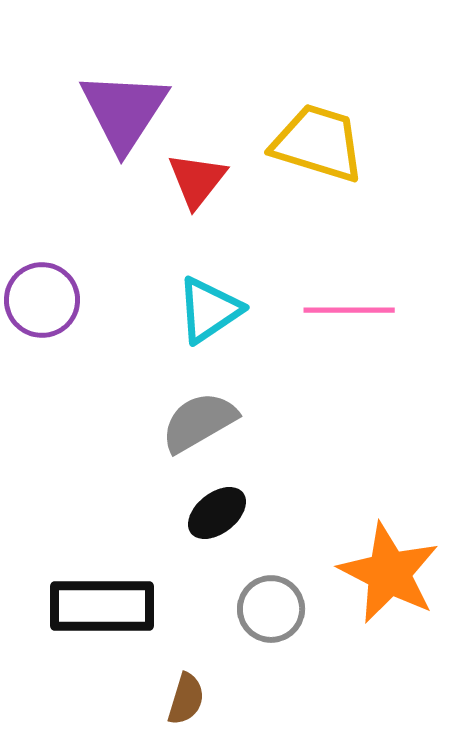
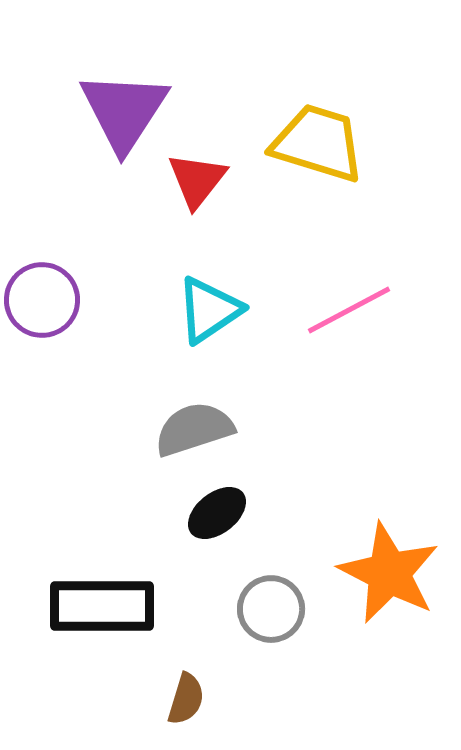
pink line: rotated 28 degrees counterclockwise
gray semicircle: moved 5 px left, 7 px down; rotated 12 degrees clockwise
